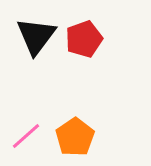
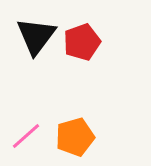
red pentagon: moved 2 px left, 3 px down
orange pentagon: rotated 18 degrees clockwise
